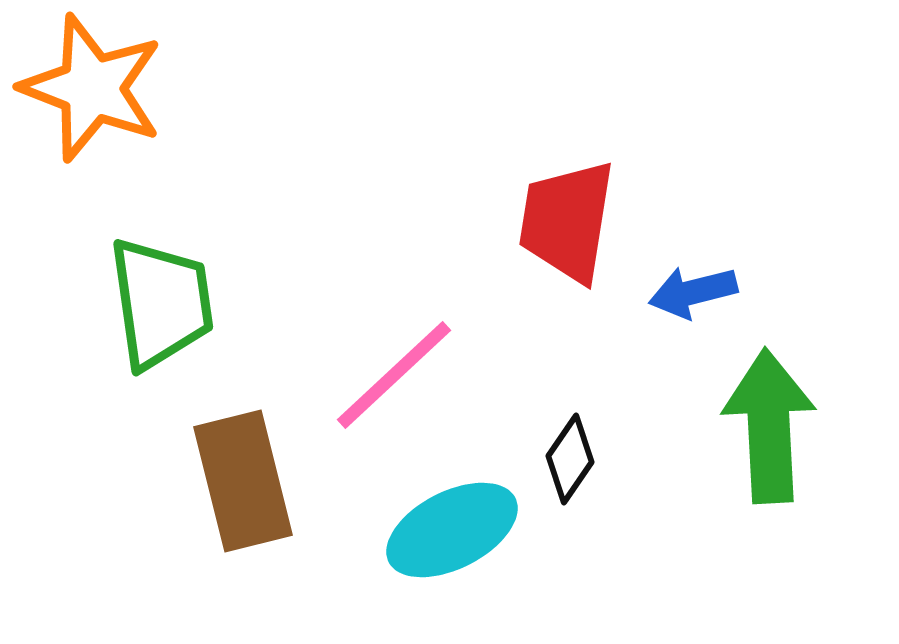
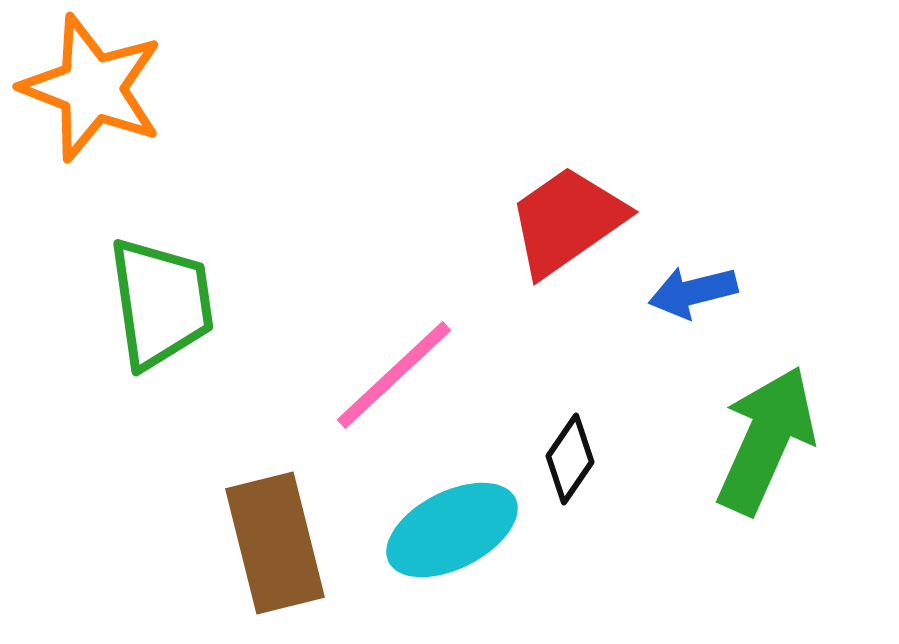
red trapezoid: rotated 46 degrees clockwise
green arrow: moved 3 px left, 14 px down; rotated 27 degrees clockwise
brown rectangle: moved 32 px right, 62 px down
